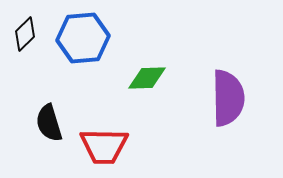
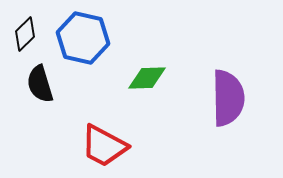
blue hexagon: rotated 18 degrees clockwise
black semicircle: moved 9 px left, 39 px up
red trapezoid: rotated 27 degrees clockwise
